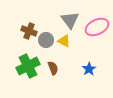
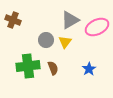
gray triangle: rotated 36 degrees clockwise
brown cross: moved 16 px left, 11 px up
yellow triangle: moved 1 px right, 1 px down; rotated 40 degrees clockwise
green cross: rotated 20 degrees clockwise
